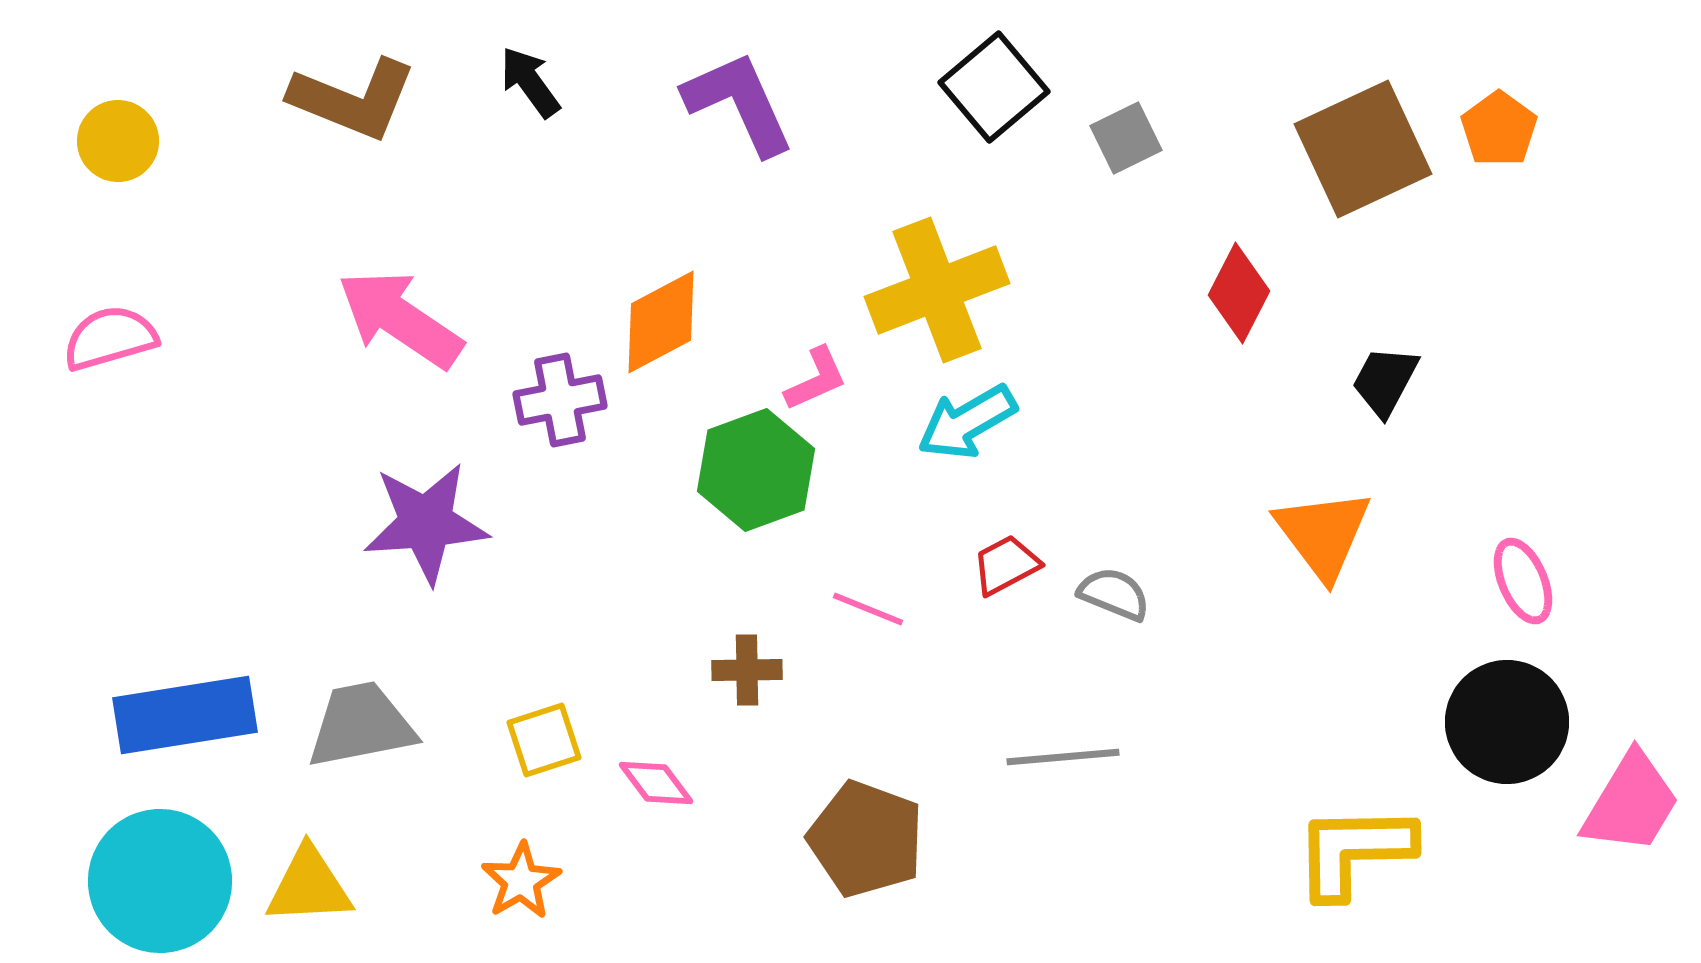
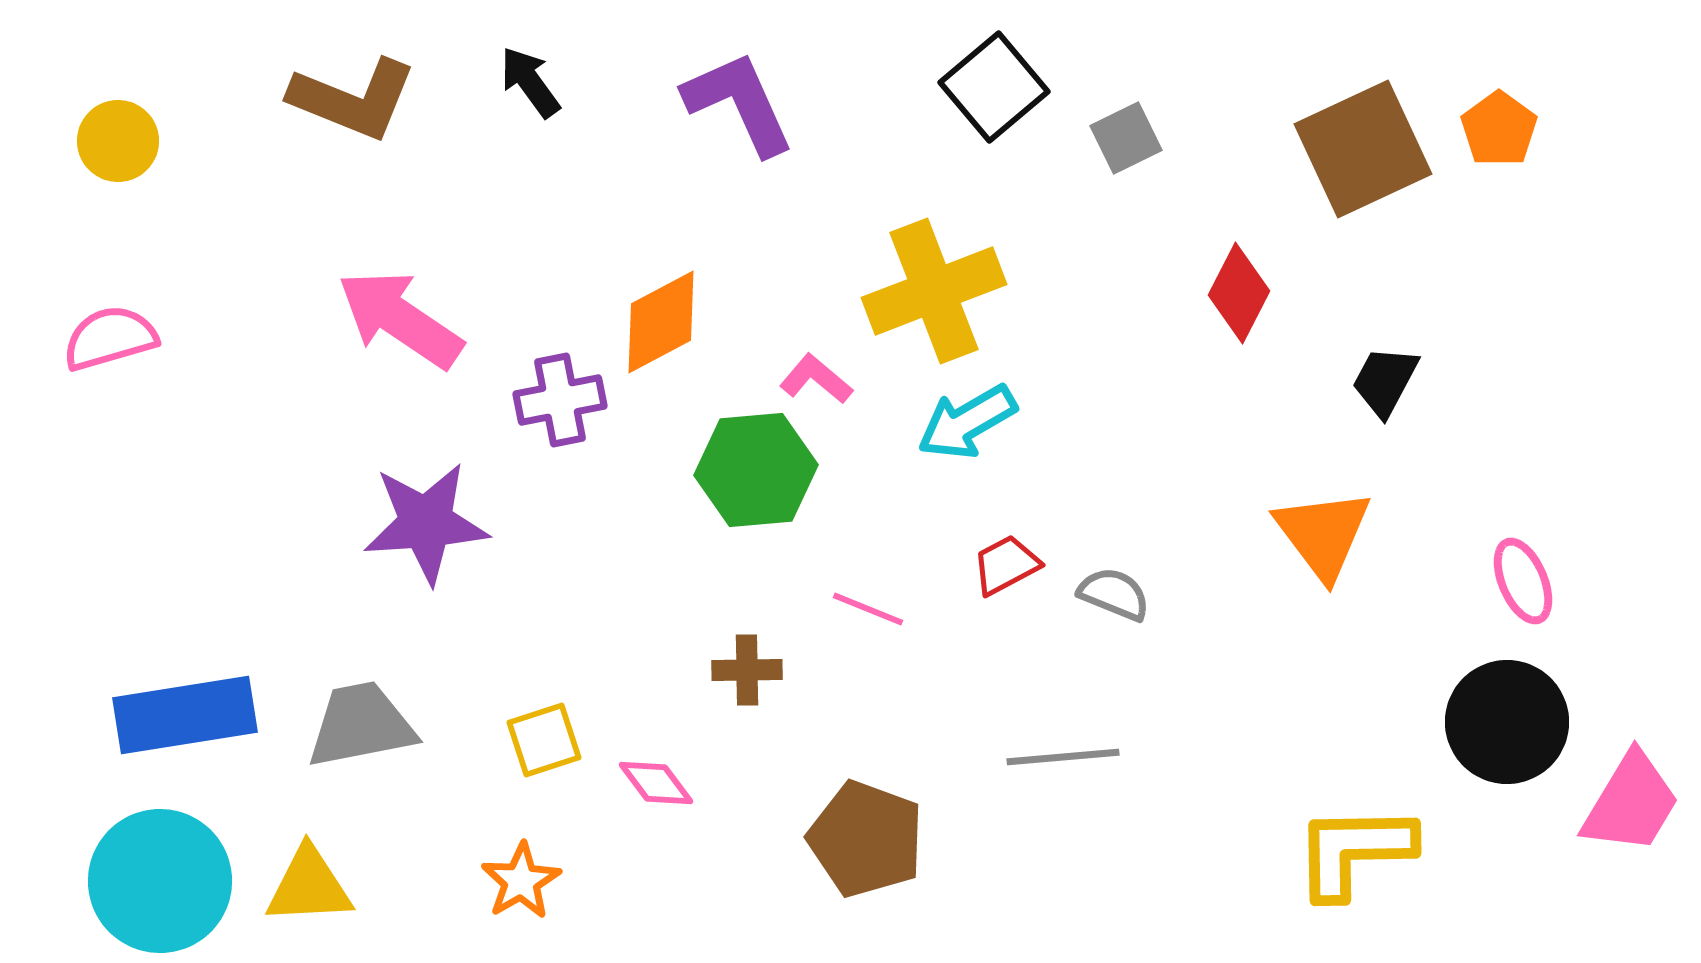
yellow cross: moved 3 px left, 1 px down
pink L-shape: rotated 116 degrees counterclockwise
green hexagon: rotated 15 degrees clockwise
